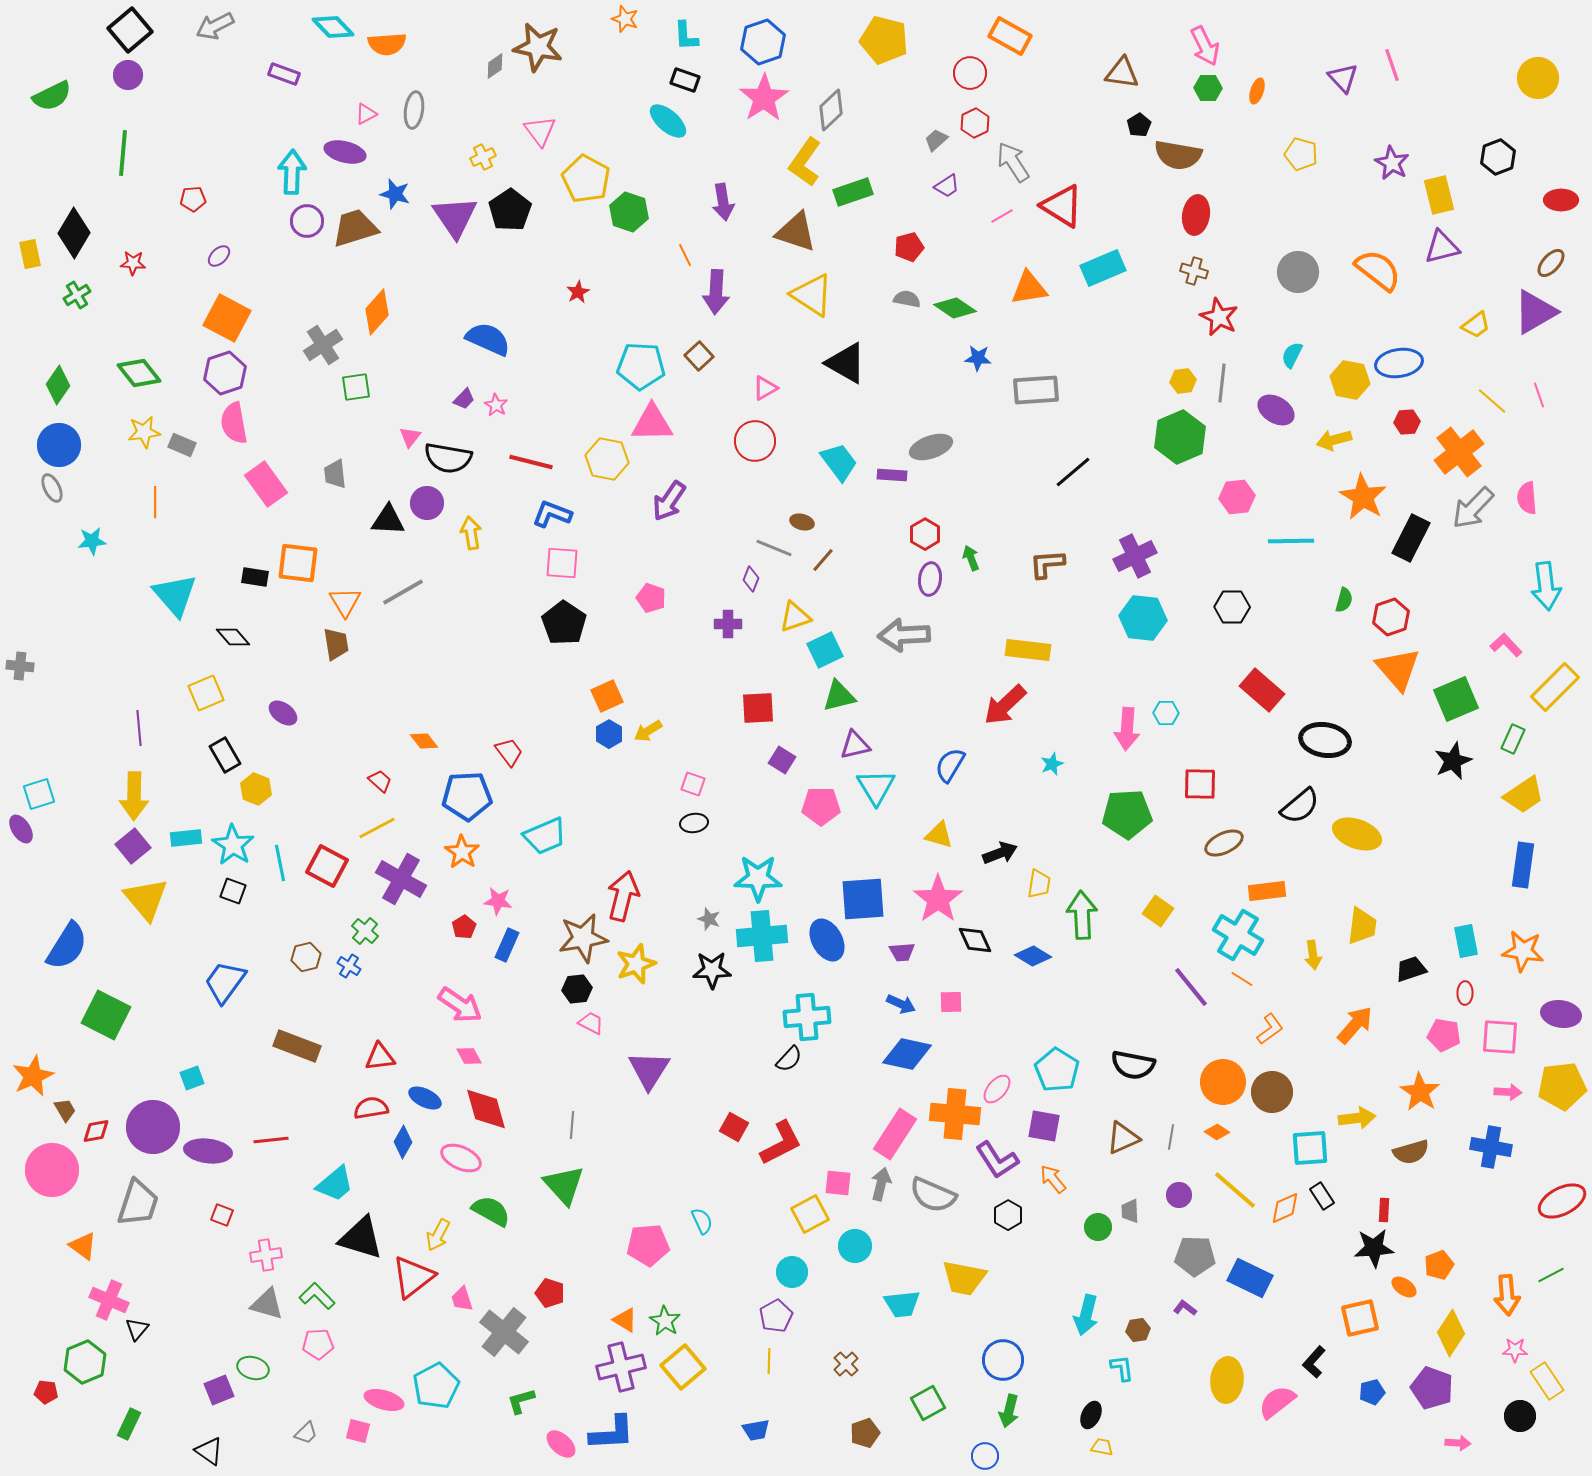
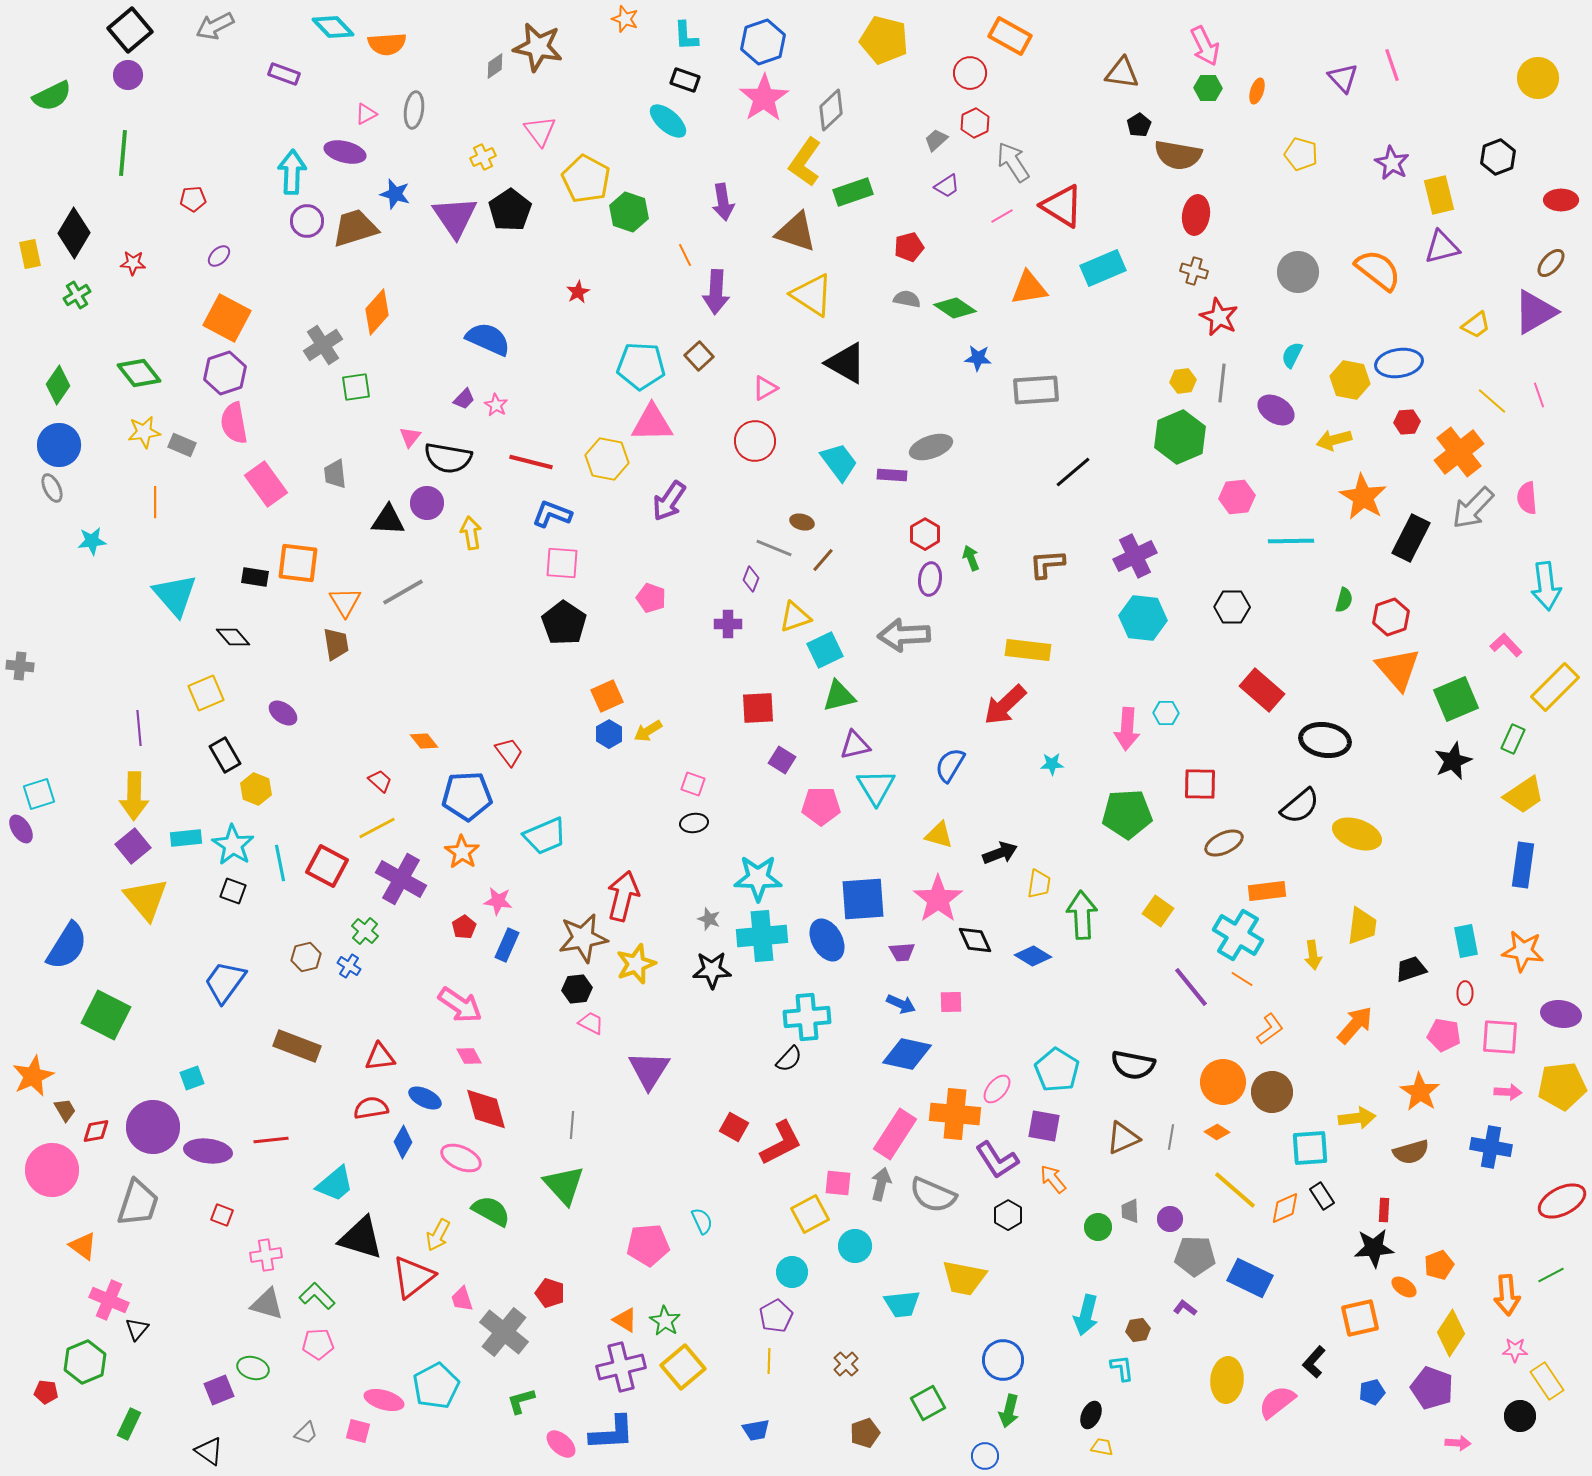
cyan star at (1052, 764): rotated 20 degrees clockwise
purple circle at (1179, 1195): moved 9 px left, 24 px down
